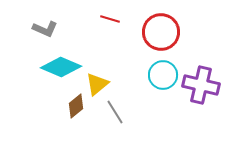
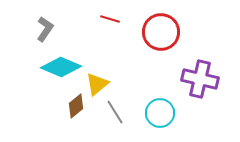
gray L-shape: rotated 80 degrees counterclockwise
cyan circle: moved 3 px left, 38 px down
purple cross: moved 1 px left, 6 px up
